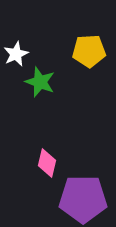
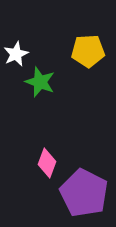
yellow pentagon: moved 1 px left
pink diamond: rotated 8 degrees clockwise
purple pentagon: moved 1 px right, 6 px up; rotated 27 degrees clockwise
